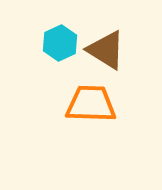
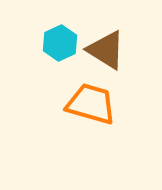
orange trapezoid: rotated 14 degrees clockwise
